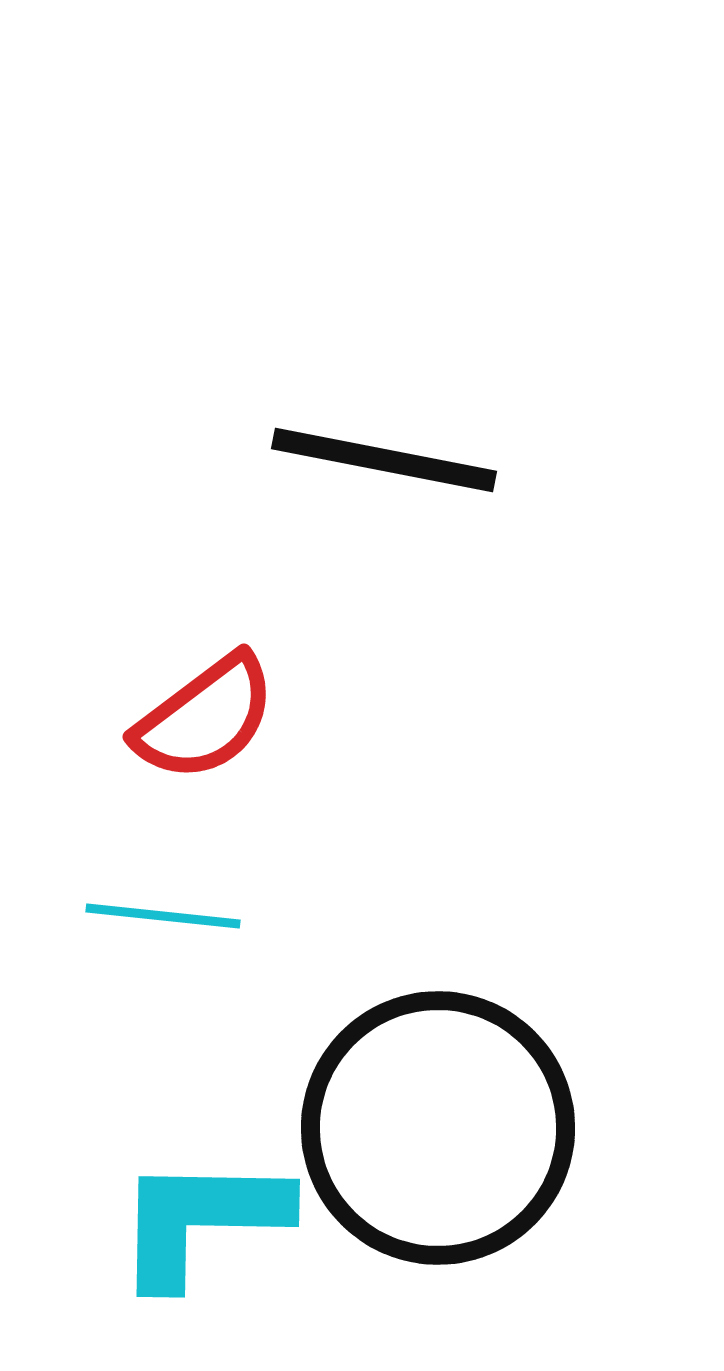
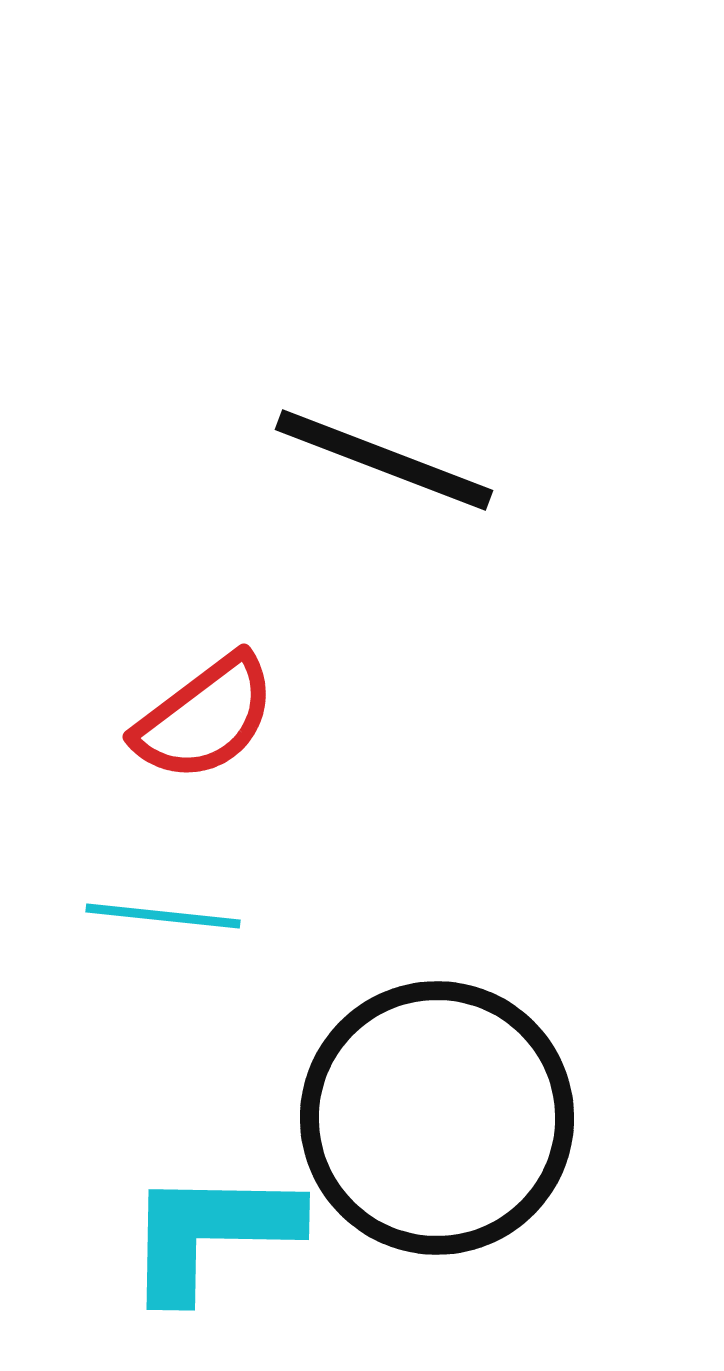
black line: rotated 10 degrees clockwise
black circle: moved 1 px left, 10 px up
cyan L-shape: moved 10 px right, 13 px down
